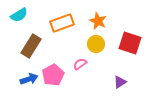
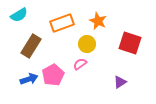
yellow circle: moved 9 px left
